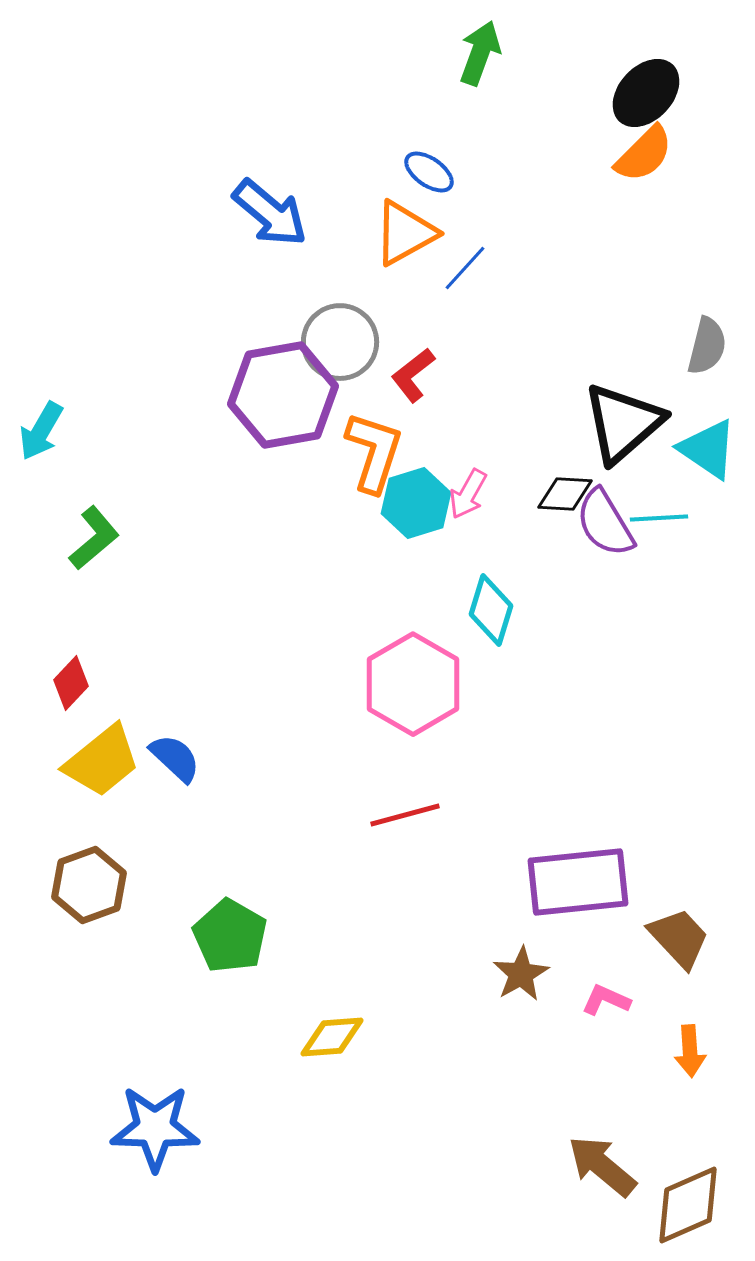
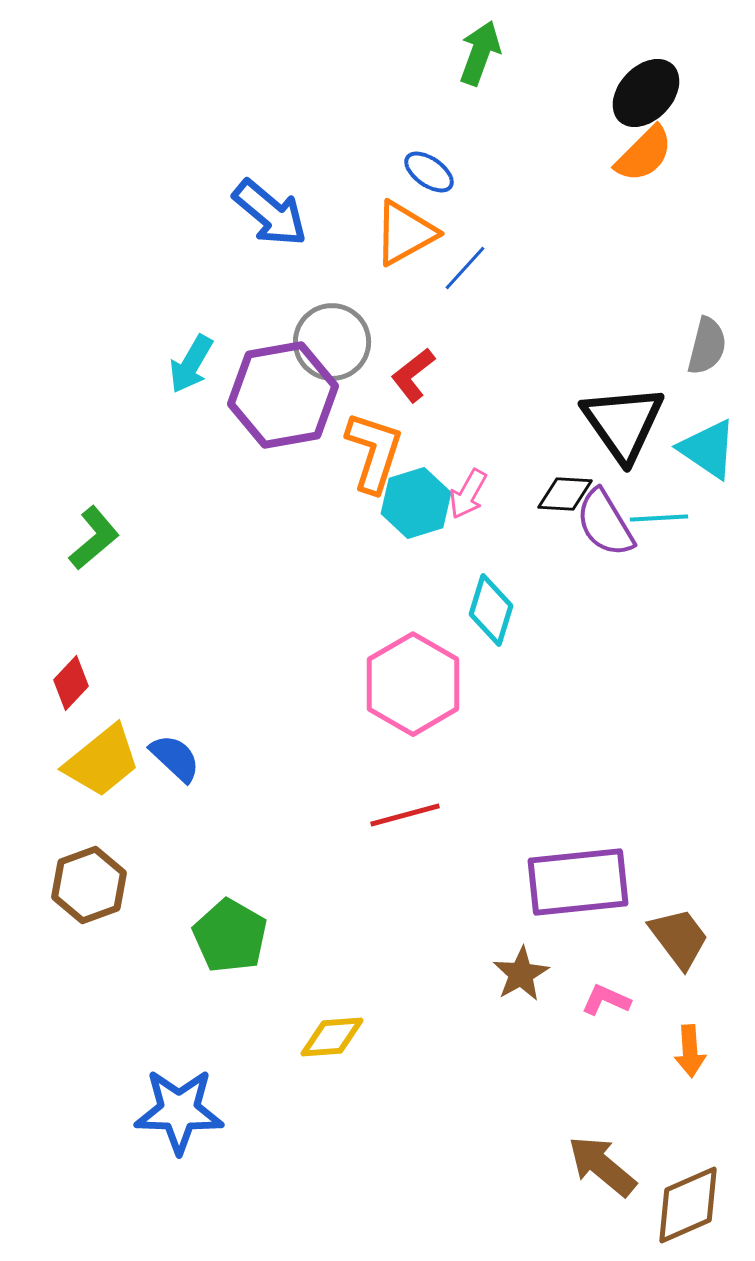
gray circle: moved 8 px left
black triangle: rotated 24 degrees counterclockwise
cyan arrow: moved 150 px right, 67 px up
brown trapezoid: rotated 6 degrees clockwise
blue star: moved 24 px right, 17 px up
